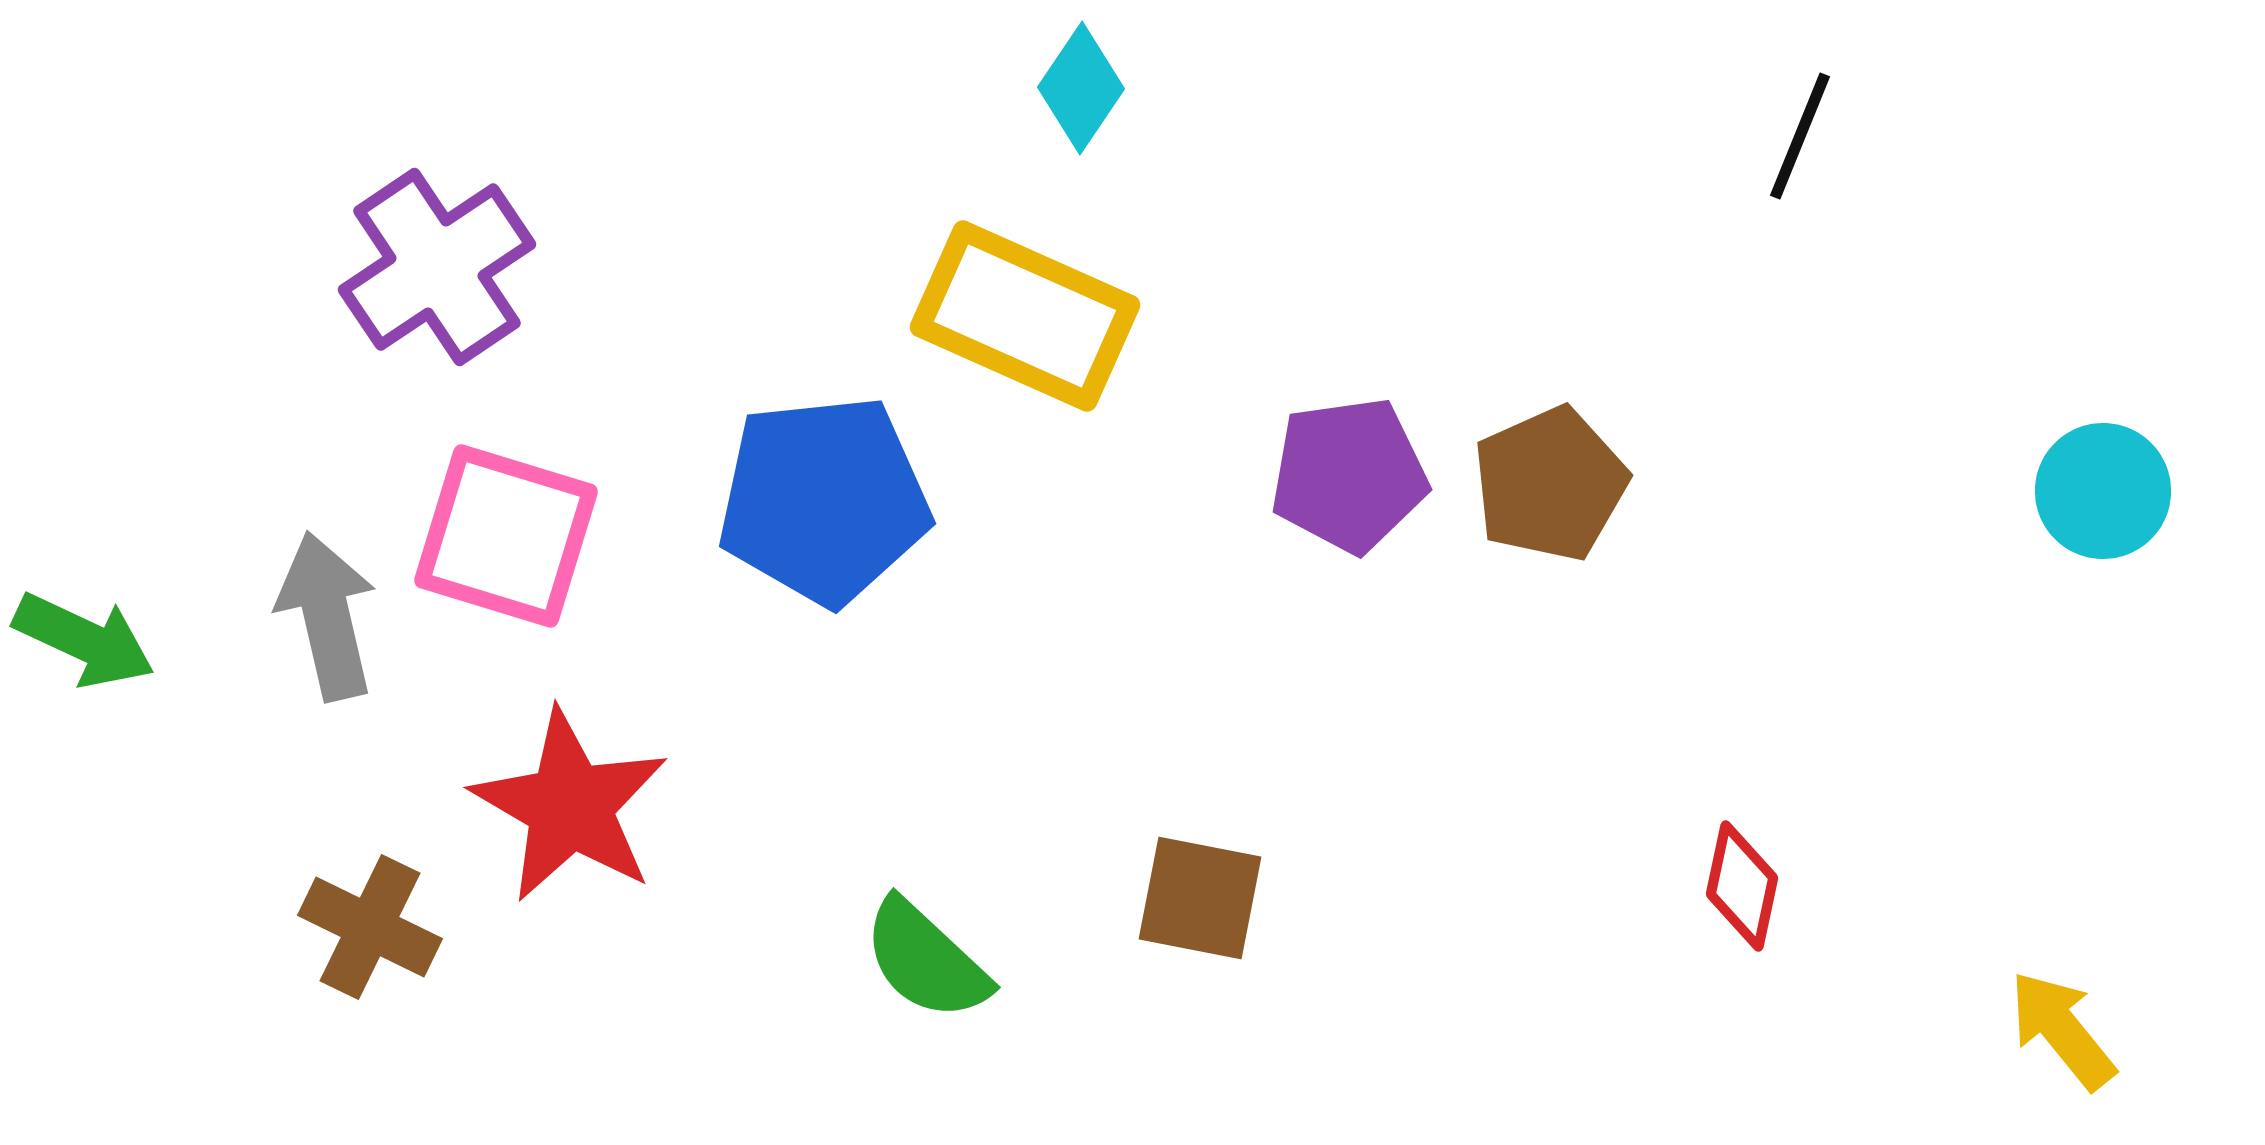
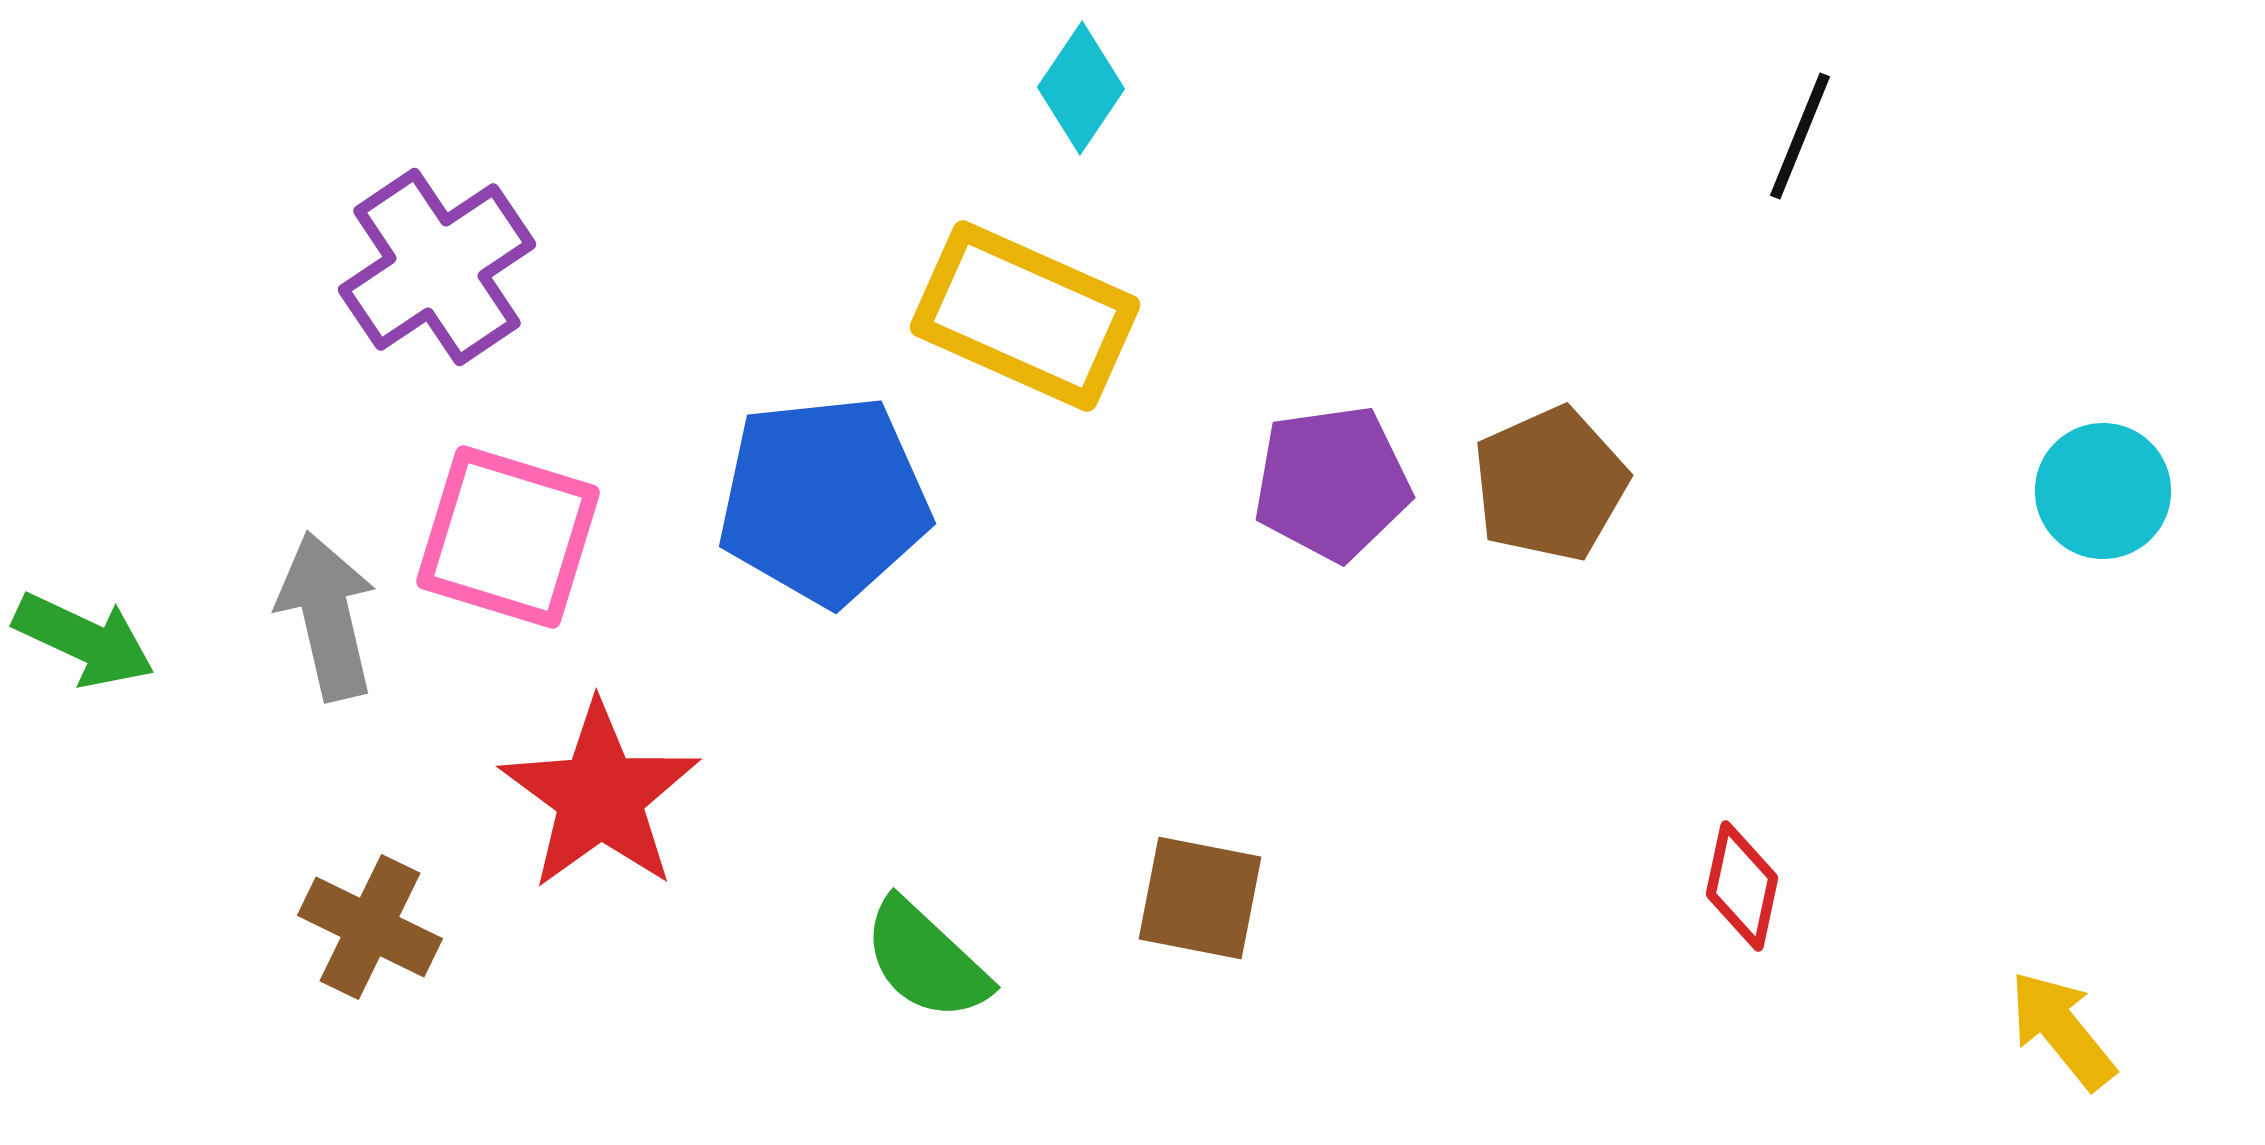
purple pentagon: moved 17 px left, 8 px down
pink square: moved 2 px right, 1 px down
red star: moved 30 px right, 10 px up; rotated 6 degrees clockwise
